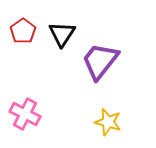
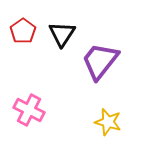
pink cross: moved 4 px right, 4 px up
